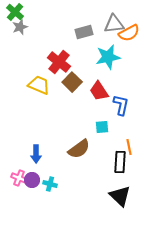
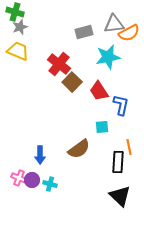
green cross: rotated 24 degrees counterclockwise
red cross: moved 2 px down
yellow trapezoid: moved 21 px left, 34 px up
blue arrow: moved 4 px right, 1 px down
black rectangle: moved 2 px left
